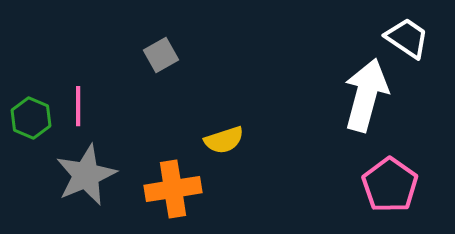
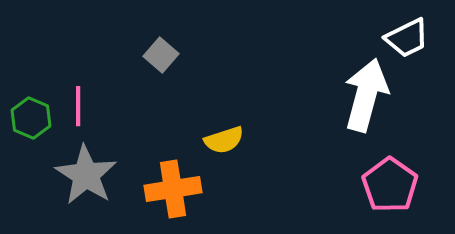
white trapezoid: rotated 120 degrees clockwise
gray square: rotated 20 degrees counterclockwise
gray star: rotated 16 degrees counterclockwise
